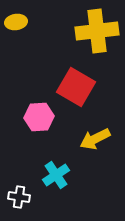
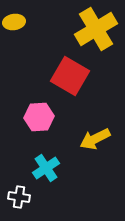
yellow ellipse: moved 2 px left
yellow cross: moved 1 px left, 2 px up; rotated 24 degrees counterclockwise
red square: moved 6 px left, 11 px up
cyan cross: moved 10 px left, 7 px up
